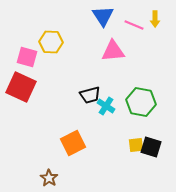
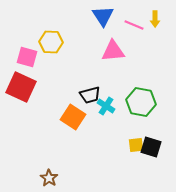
orange square: moved 26 px up; rotated 30 degrees counterclockwise
